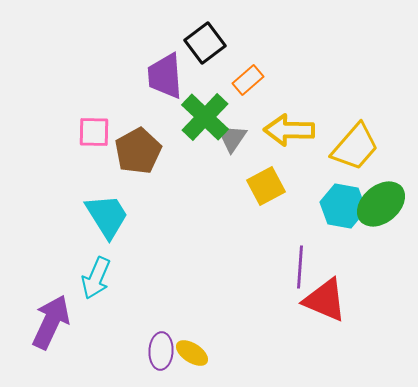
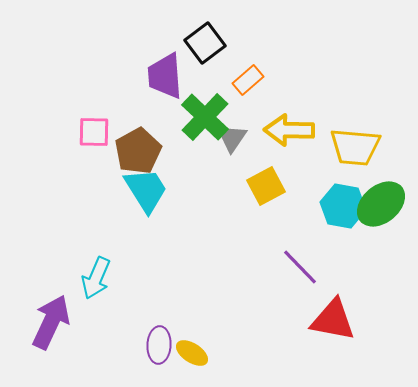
yellow trapezoid: rotated 54 degrees clockwise
cyan trapezoid: moved 39 px right, 26 px up
purple line: rotated 48 degrees counterclockwise
red triangle: moved 8 px right, 20 px down; rotated 12 degrees counterclockwise
purple ellipse: moved 2 px left, 6 px up
